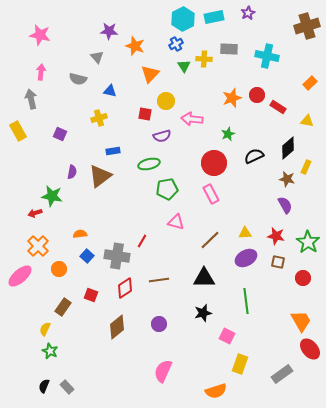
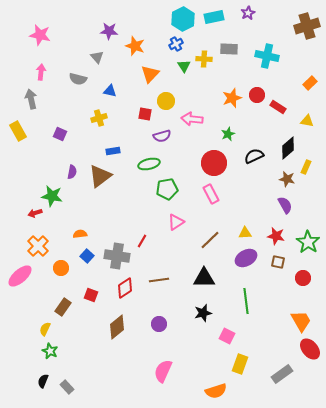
pink triangle at (176, 222): rotated 48 degrees counterclockwise
orange circle at (59, 269): moved 2 px right, 1 px up
black semicircle at (44, 386): moved 1 px left, 5 px up
